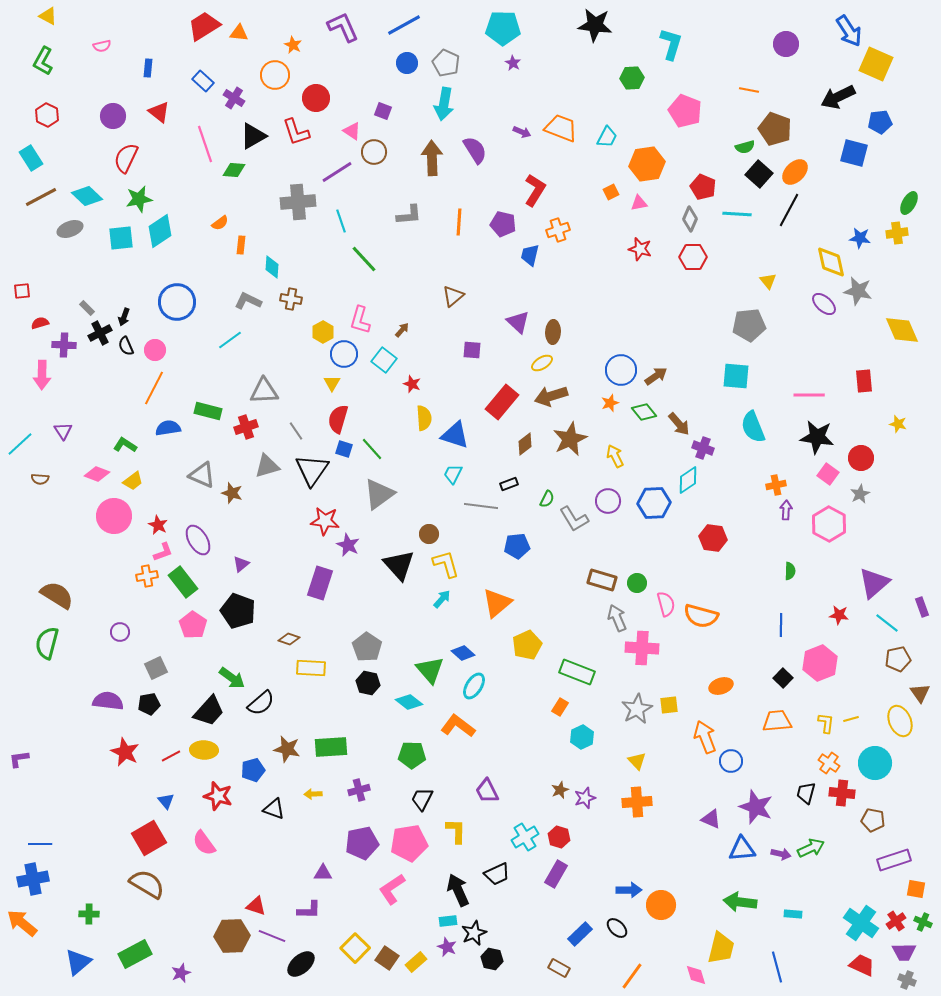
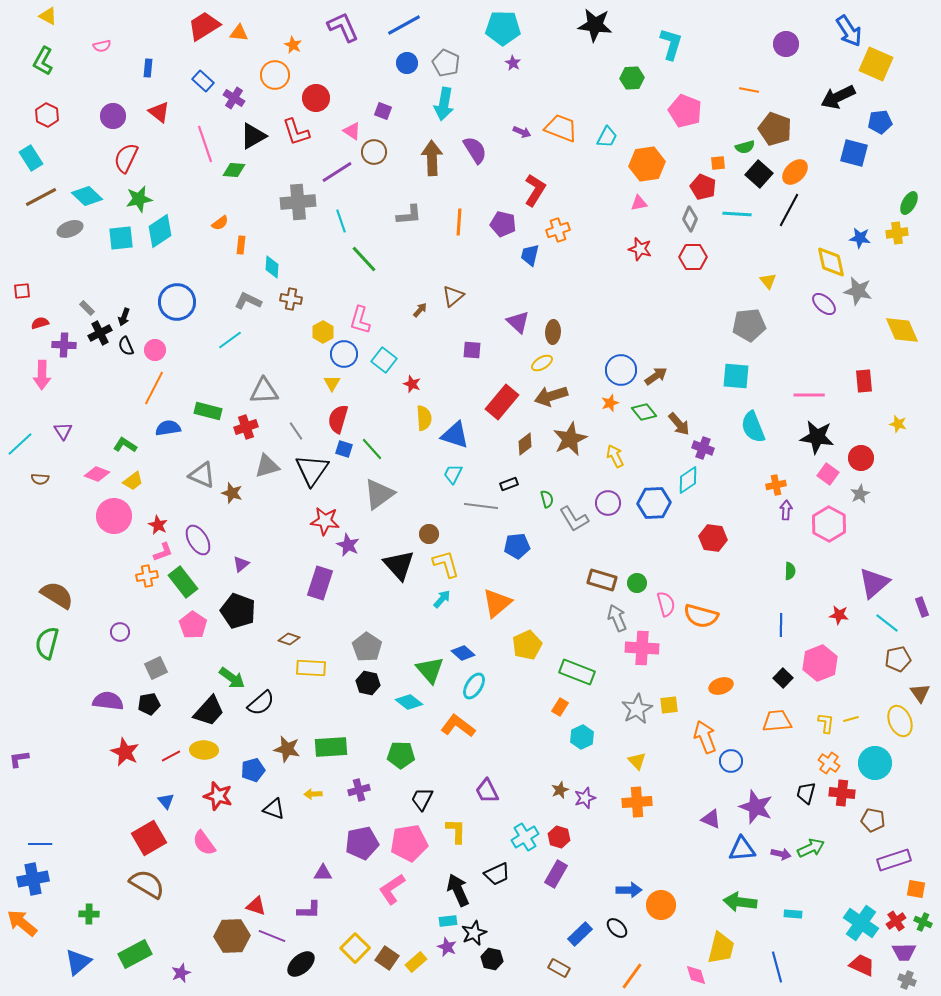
orange square at (611, 192): moved 107 px right, 29 px up; rotated 21 degrees clockwise
brown arrow at (402, 330): moved 18 px right, 20 px up
green semicircle at (547, 499): rotated 42 degrees counterclockwise
purple circle at (608, 501): moved 2 px down
green pentagon at (412, 755): moved 11 px left
